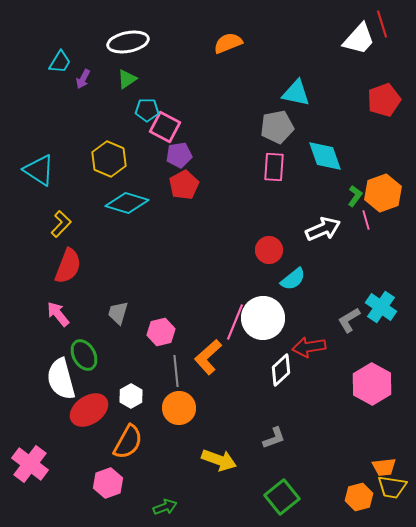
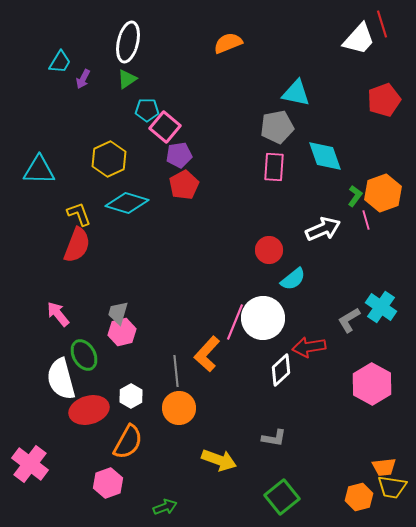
white ellipse at (128, 42): rotated 66 degrees counterclockwise
pink square at (165, 127): rotated 12 degrees clockwise
yellow hexagon at (109, 159): rotated 12 degrees clockwise
cyan triangle at (39, 170): rotated 32 degrees counterclockwise
yellow L-shape at (61, 224): moved 18 px right, 10 px up; rotated 64 degrees counterclockwise
red semicircle at (68, 266): moved 9 px right, 21 px up
pink hexagon at (161, 332): moved 39 px left
orange L-shape at (208, 357): moved 1 px left, 3 px up; rotated 6 degrees counterclockwise
red ellipse at (89, 410): rotated 18 degrees clockwise
gray L-shape at (274, 438): rotated 30 degrees clockwise
